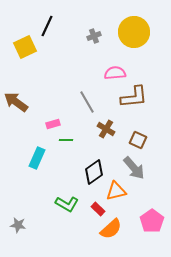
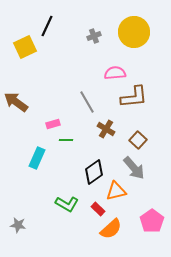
brown square: rotated 18 degrees clockwise
